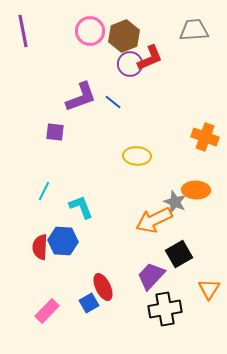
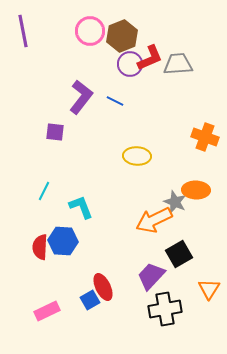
gray trapezoid: moved 16 px left, 34 px down
brown hexagon: moved 2 px left
purple L-shape: rotated 32 degrees counterclockwise
blue line: moved 2 px right, 1 px up; rotated 12 degrees counterclockwise
blue square: moved 1 px right, 3 px up
pink rectangle: rotated 20 degrees clockwise
